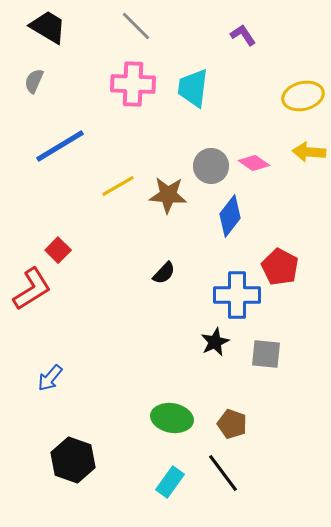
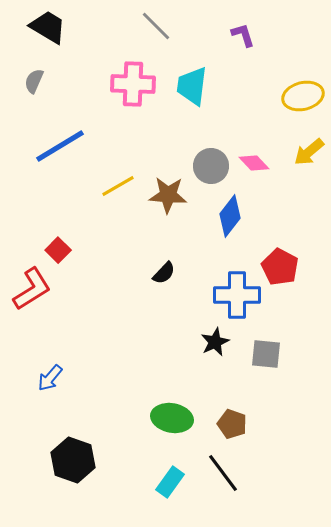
gray line: moved 20 px right
purple L-shape: rotated 16 degrees clockwise
cyan trapezoid: moved 1 px left, 2 px up
yellow arrow: rotated 44 degrees counterclockwise
pink diamond: rotated 12 degrees clockwise
